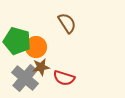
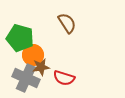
green pentagon: moved 3 px right, 3 px up
orange circle: moved 3 px left, 8 px down
gray cross: moved 1 px right; rotated 16 degrees counterclockwise
